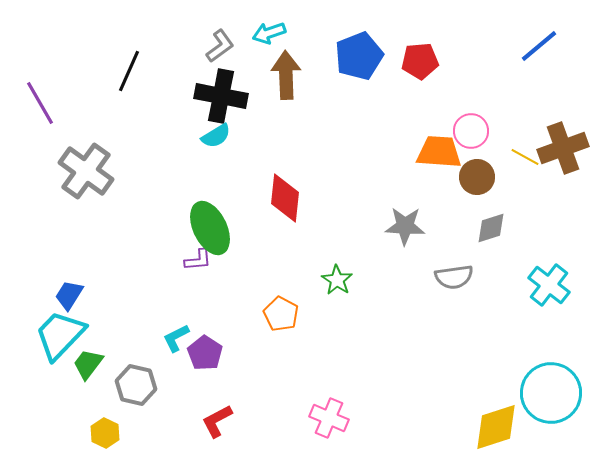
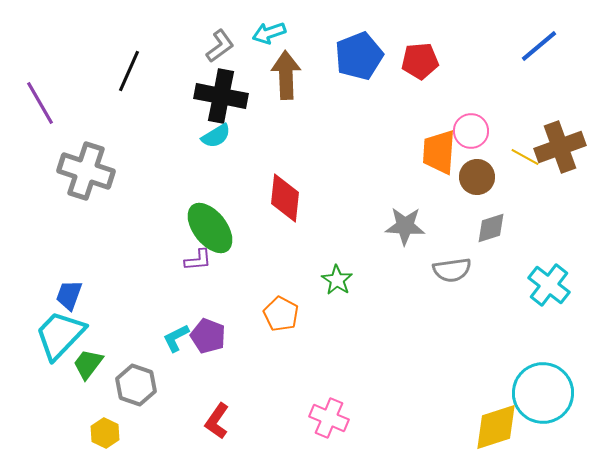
brown cross: moved 3 px left, 1 px up
orange trapezoid: rotated 90 degrees counterclockwise
gray cross: rotated 18 degrees counterclockwise
green ellipse: rotated 12 degrees counterclockwise
gray semicircle: moved 2 px left, 7 px up
blue trapezoid: rotated 12 degrees counterclockwise
purple pentagon: moved 3 px right, 17 px up; rotated 12 degrees counterclockwise
gray hexagon: rotated 6 degrees clockwise
cyan circle: moved 8 px left
red L-shape: rotated 27 degrees counterclockwise
